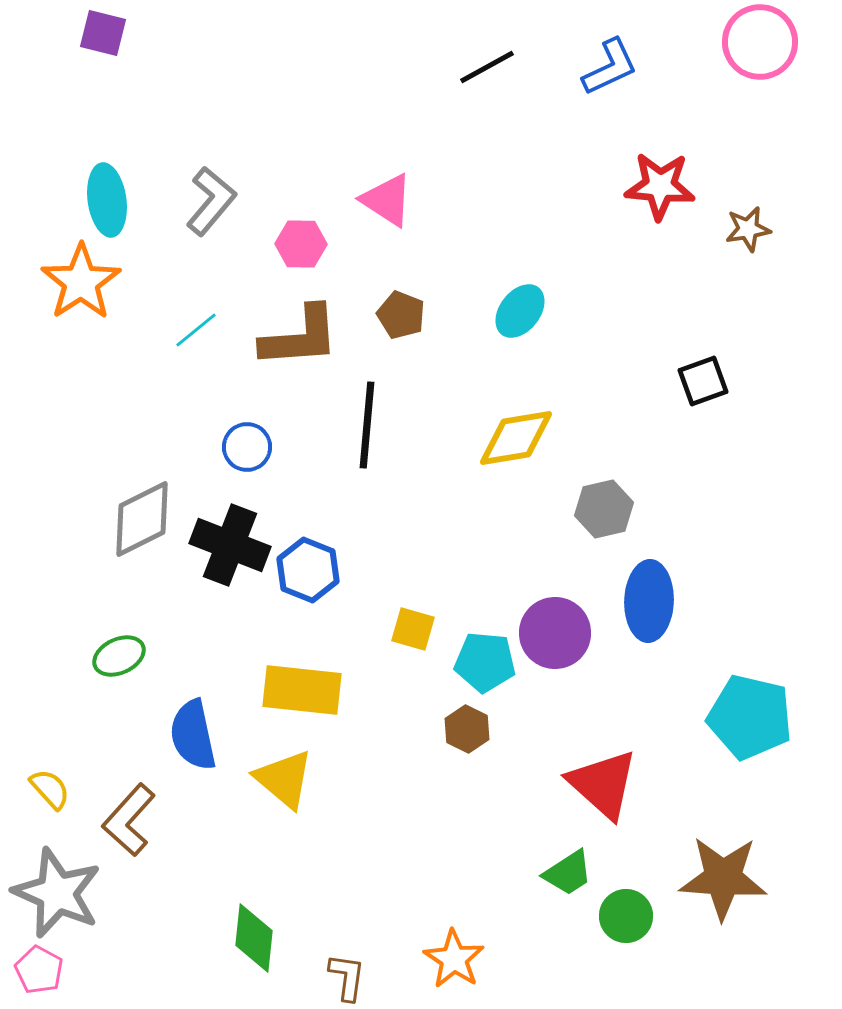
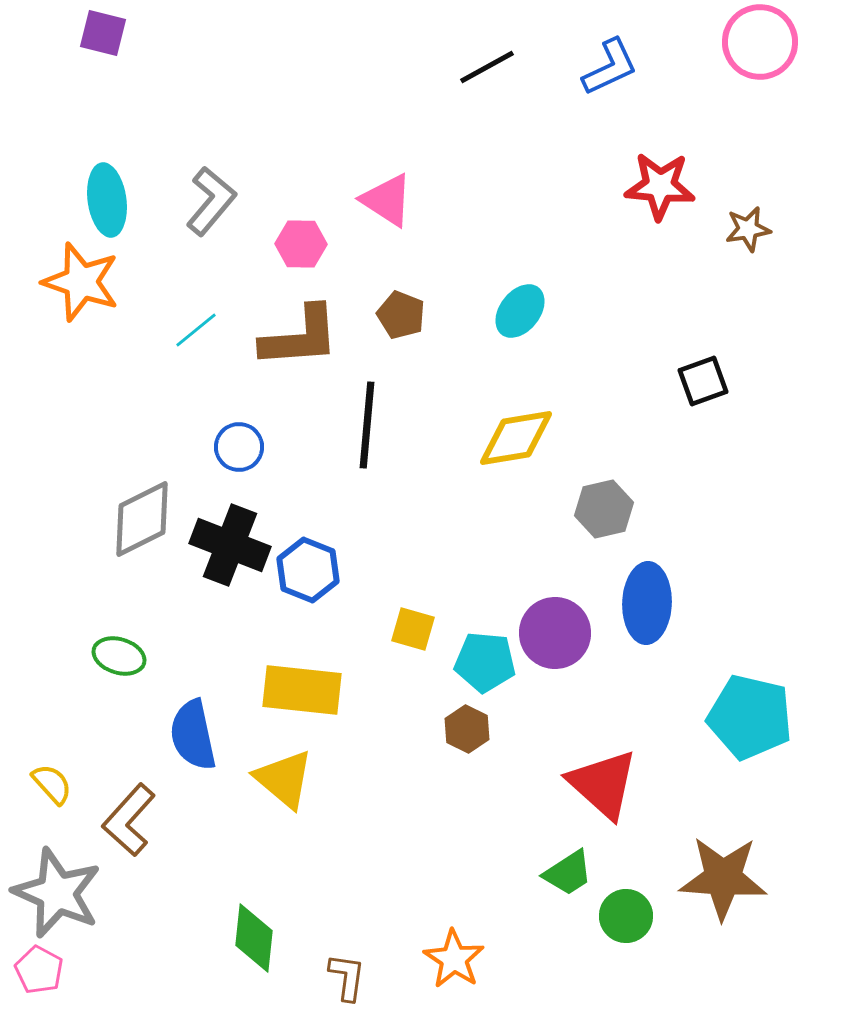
orange star at (81, 282): rotated 20 degrees counterclockwise
blue circle at (247, 447): moved 8 px left
blue ellipse at (649, 601): moved 2 px left, 2 px down
green ellipse at (119, 656): rotated 42 degrees clockwise
yellow semicircle at (50, 789): moved 2 px right, 5 px up
